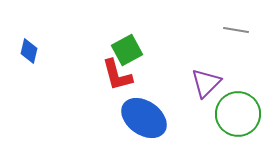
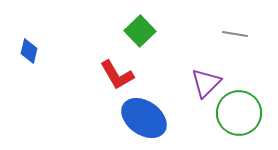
gray line: moved 1 px left, 4 px down
green square: moved 13 px right, 19 px up; rotated 16 degrees counterclockwise
red L-shape: rotated 15 degrees counterclockwise
green circle: moved 1 px right, 1 px up
